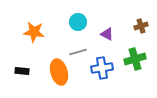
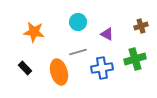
black rectangle: moved 3 px right, 3 px up; rotated 40 degrees clockwise
